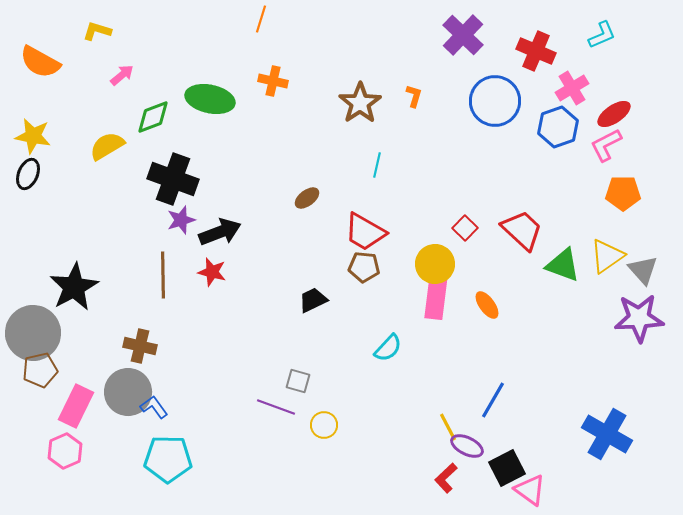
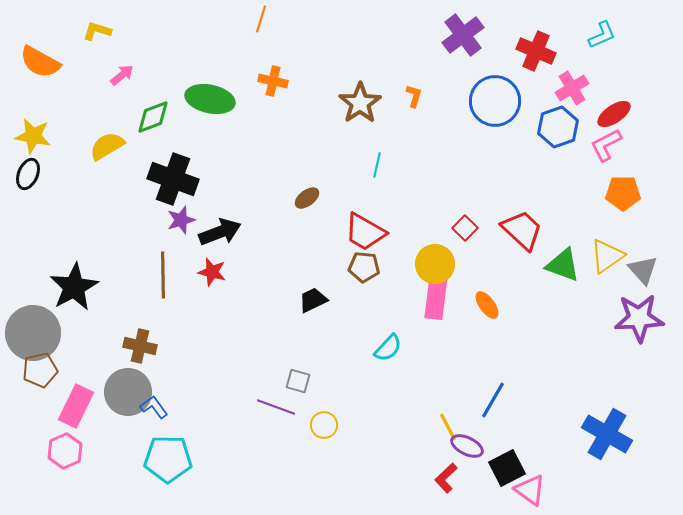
purple cross at (463, 35): rotated 9 degrees clockwise
